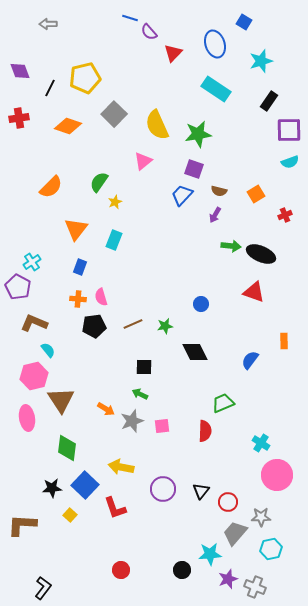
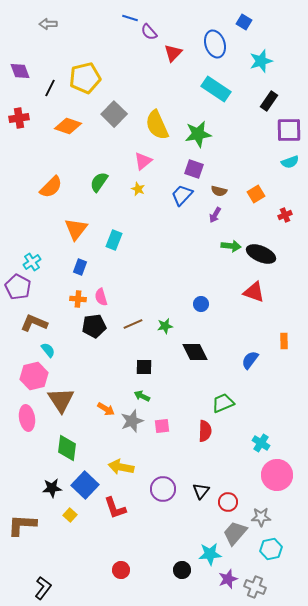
yellow star at (115, 202): moved 23 px right, 13 px up; rotated 24 degrees counterclockwise
green arrow at (140, 394): moved 2 px right, 2 px down
